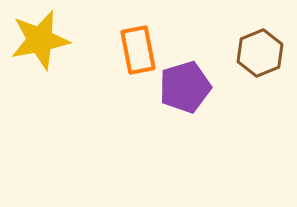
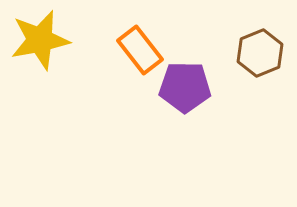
orange rectangle: moved 2 px right; rotated 27 degrees counterclockwise
purple pentagon: rotated 18 degrees clockwise
